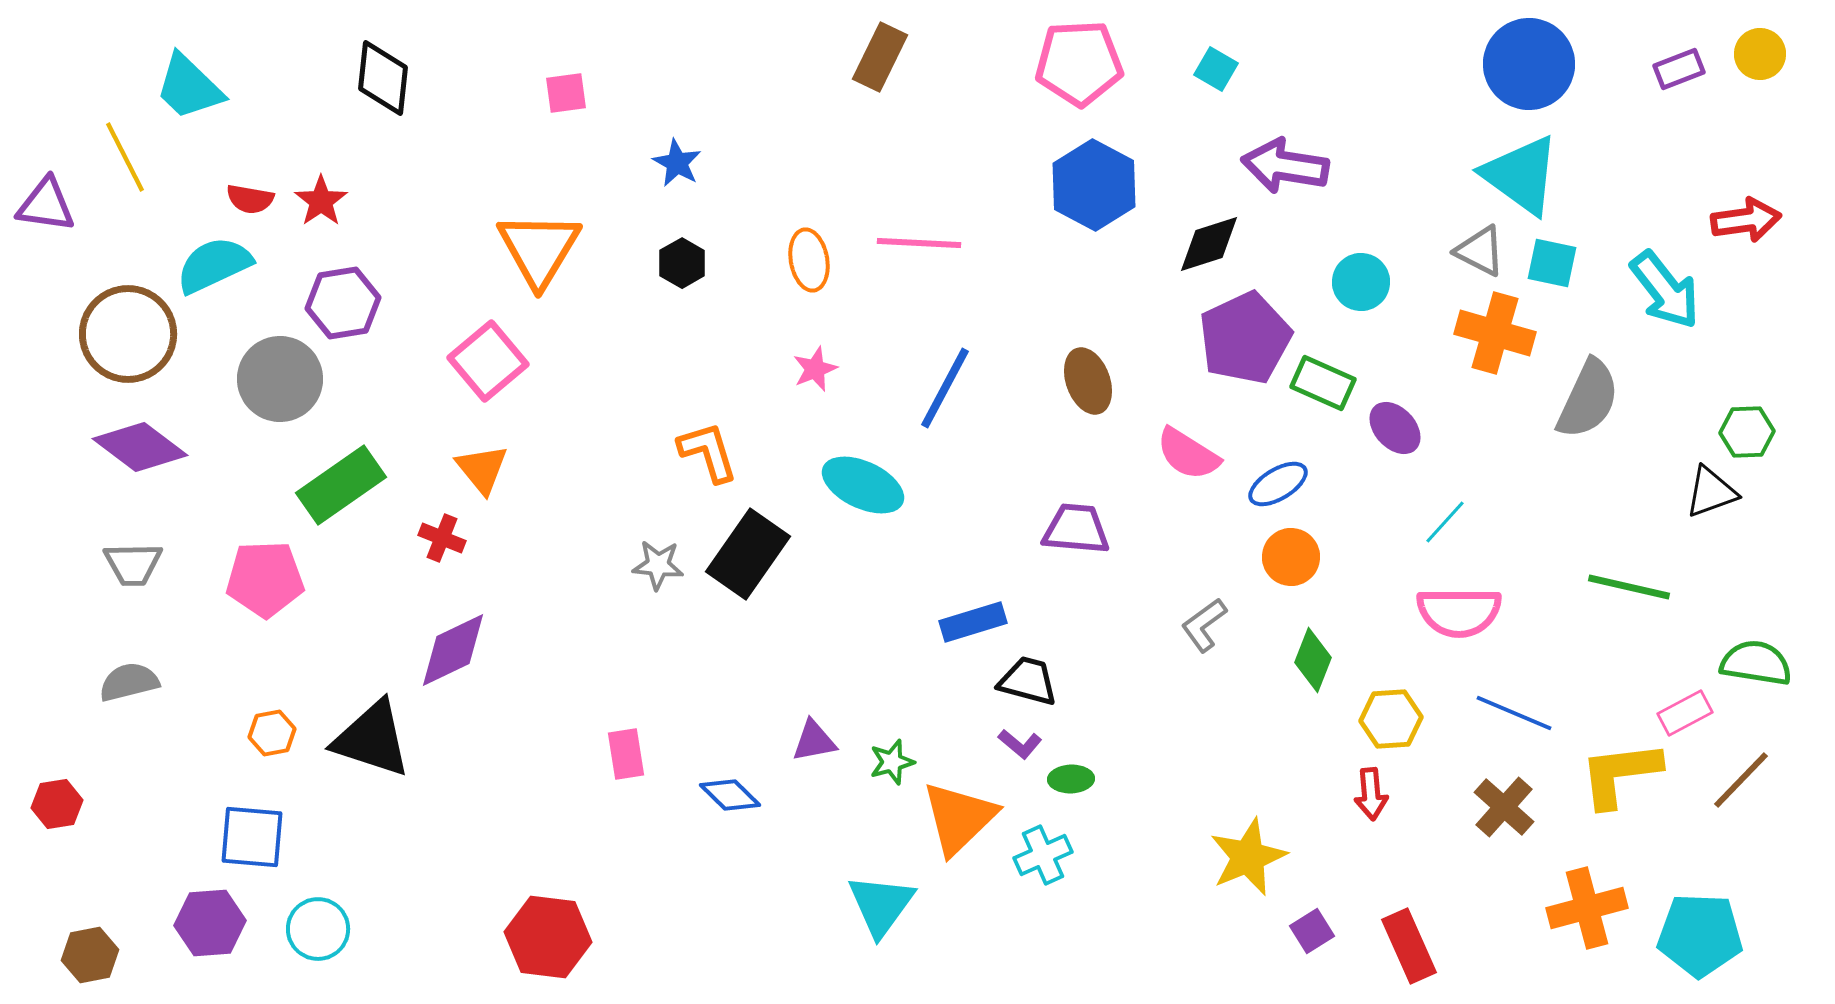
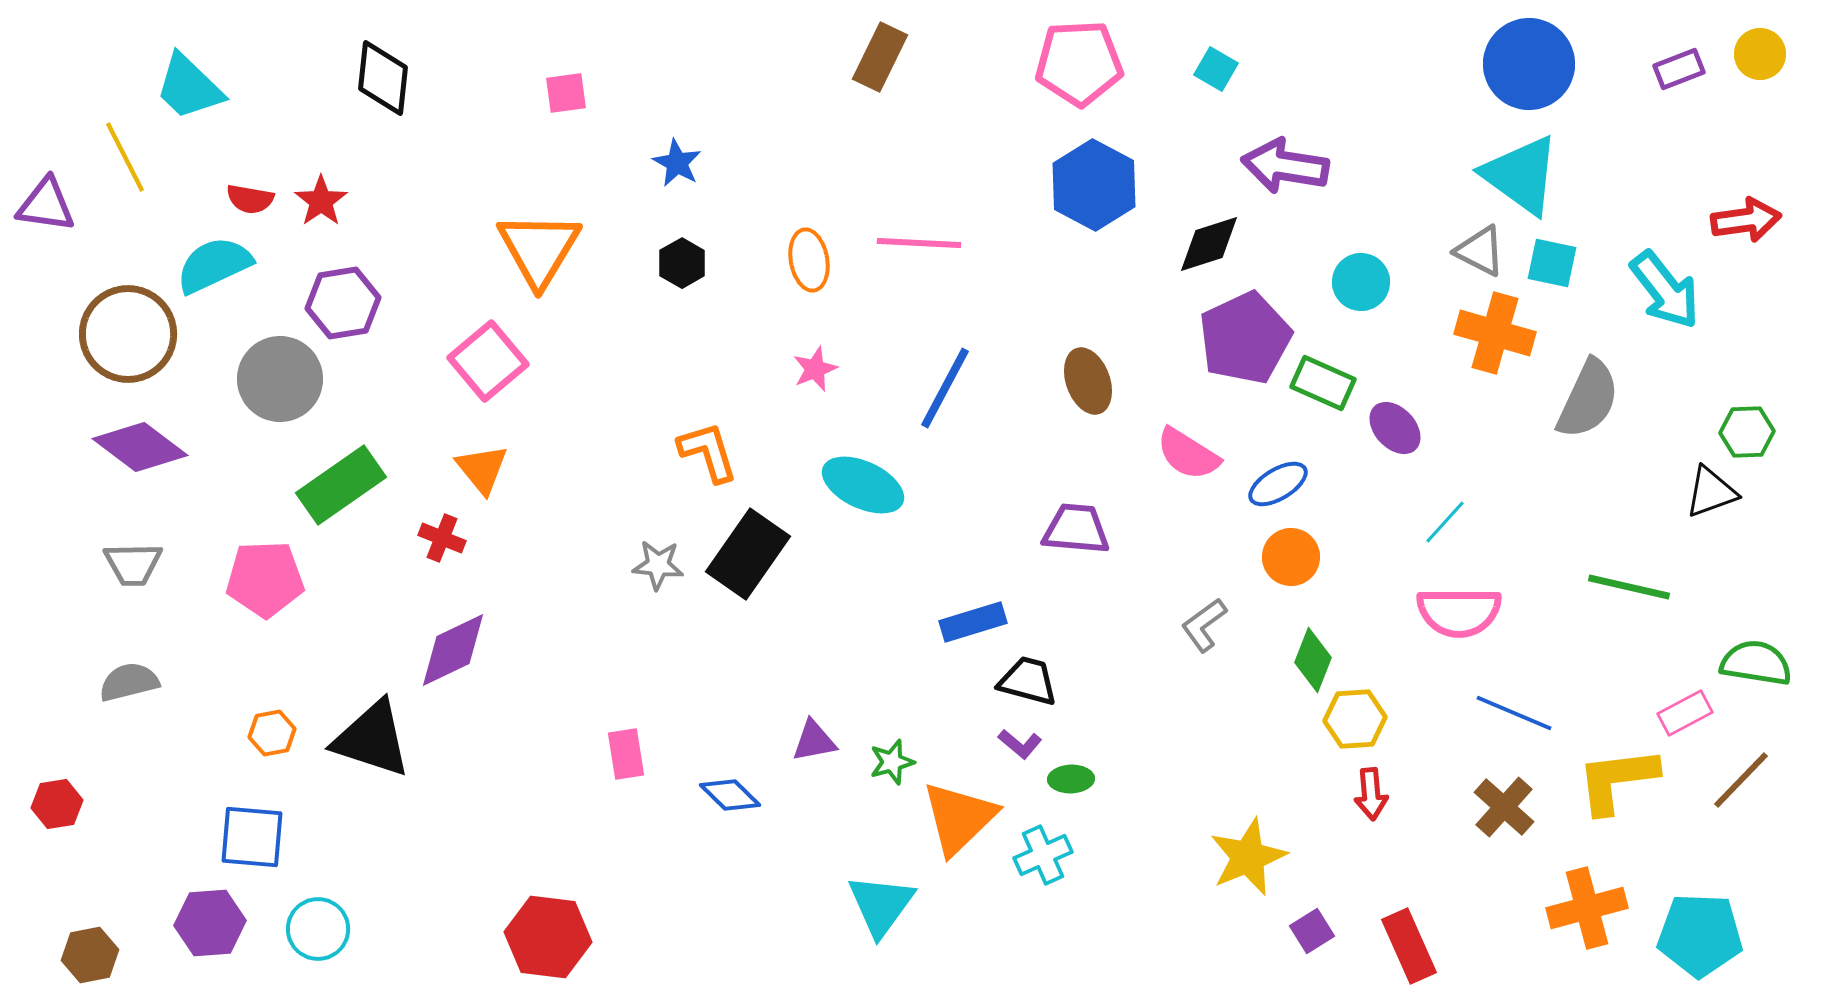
yellow hexagon at (1391, 719): moved 36 px left
yellow L-shape at (1620, 774): moved 3 px left, 6 px down
